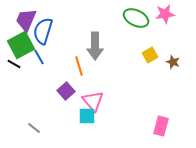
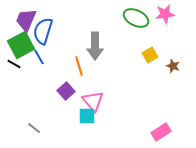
brown star: moved 4 px down
pink rectangle: moved 6 px down; rotated 42 degrees clockwise
